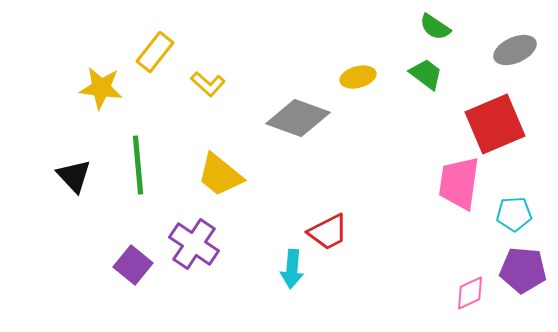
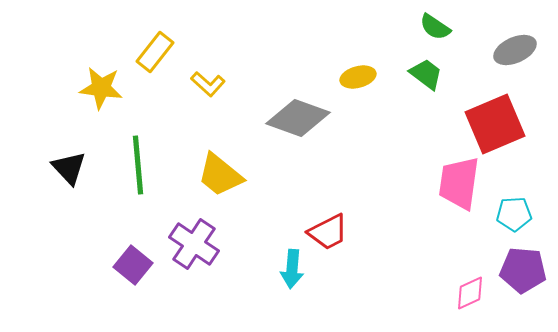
black triangle: moved 5 px left, 8 px up
